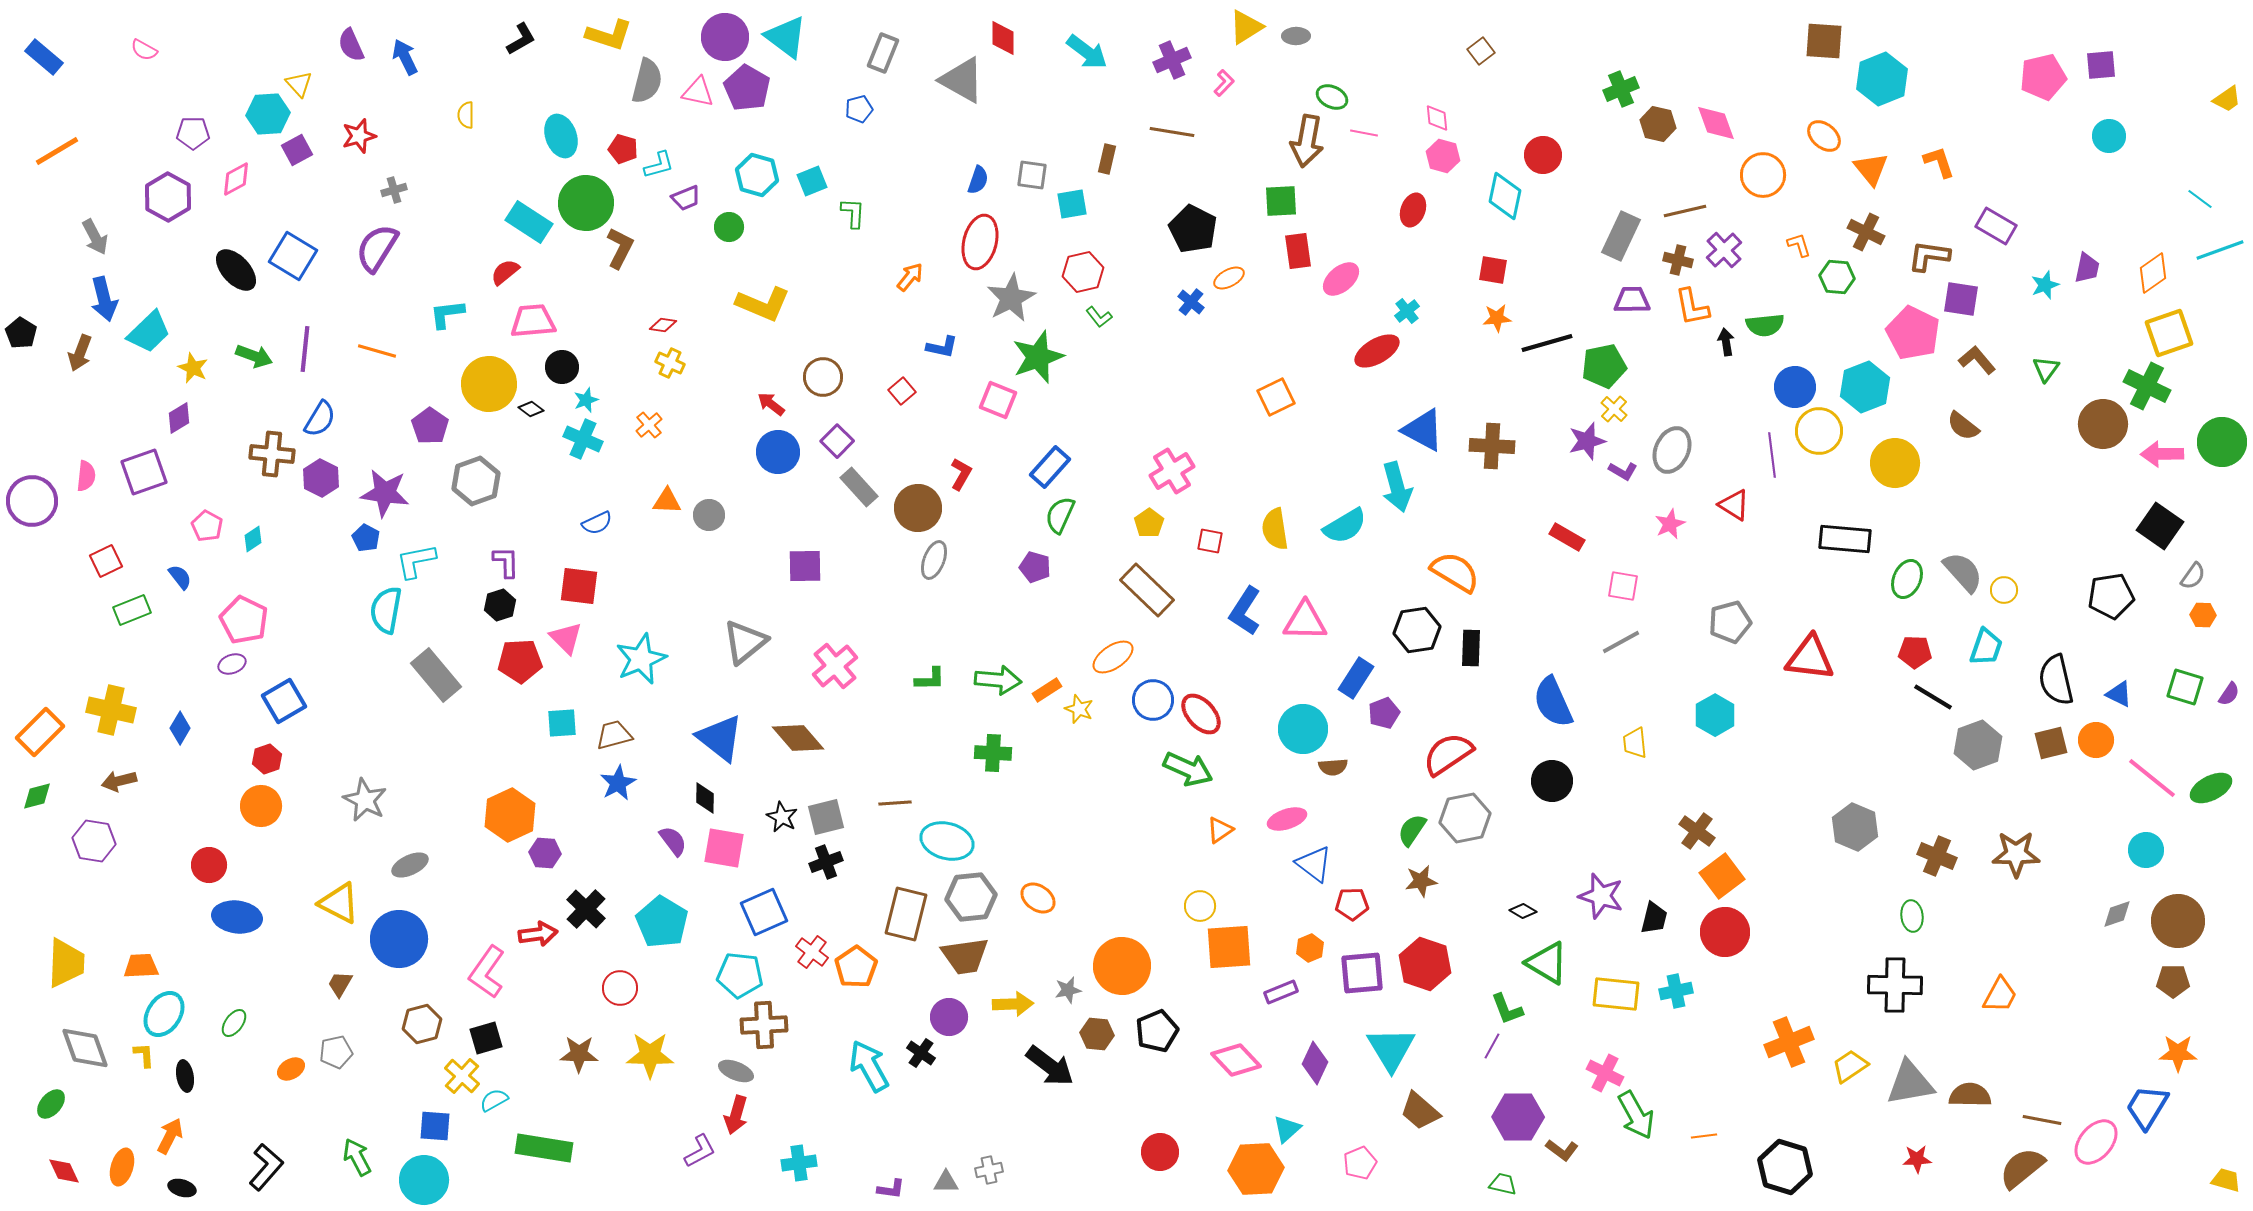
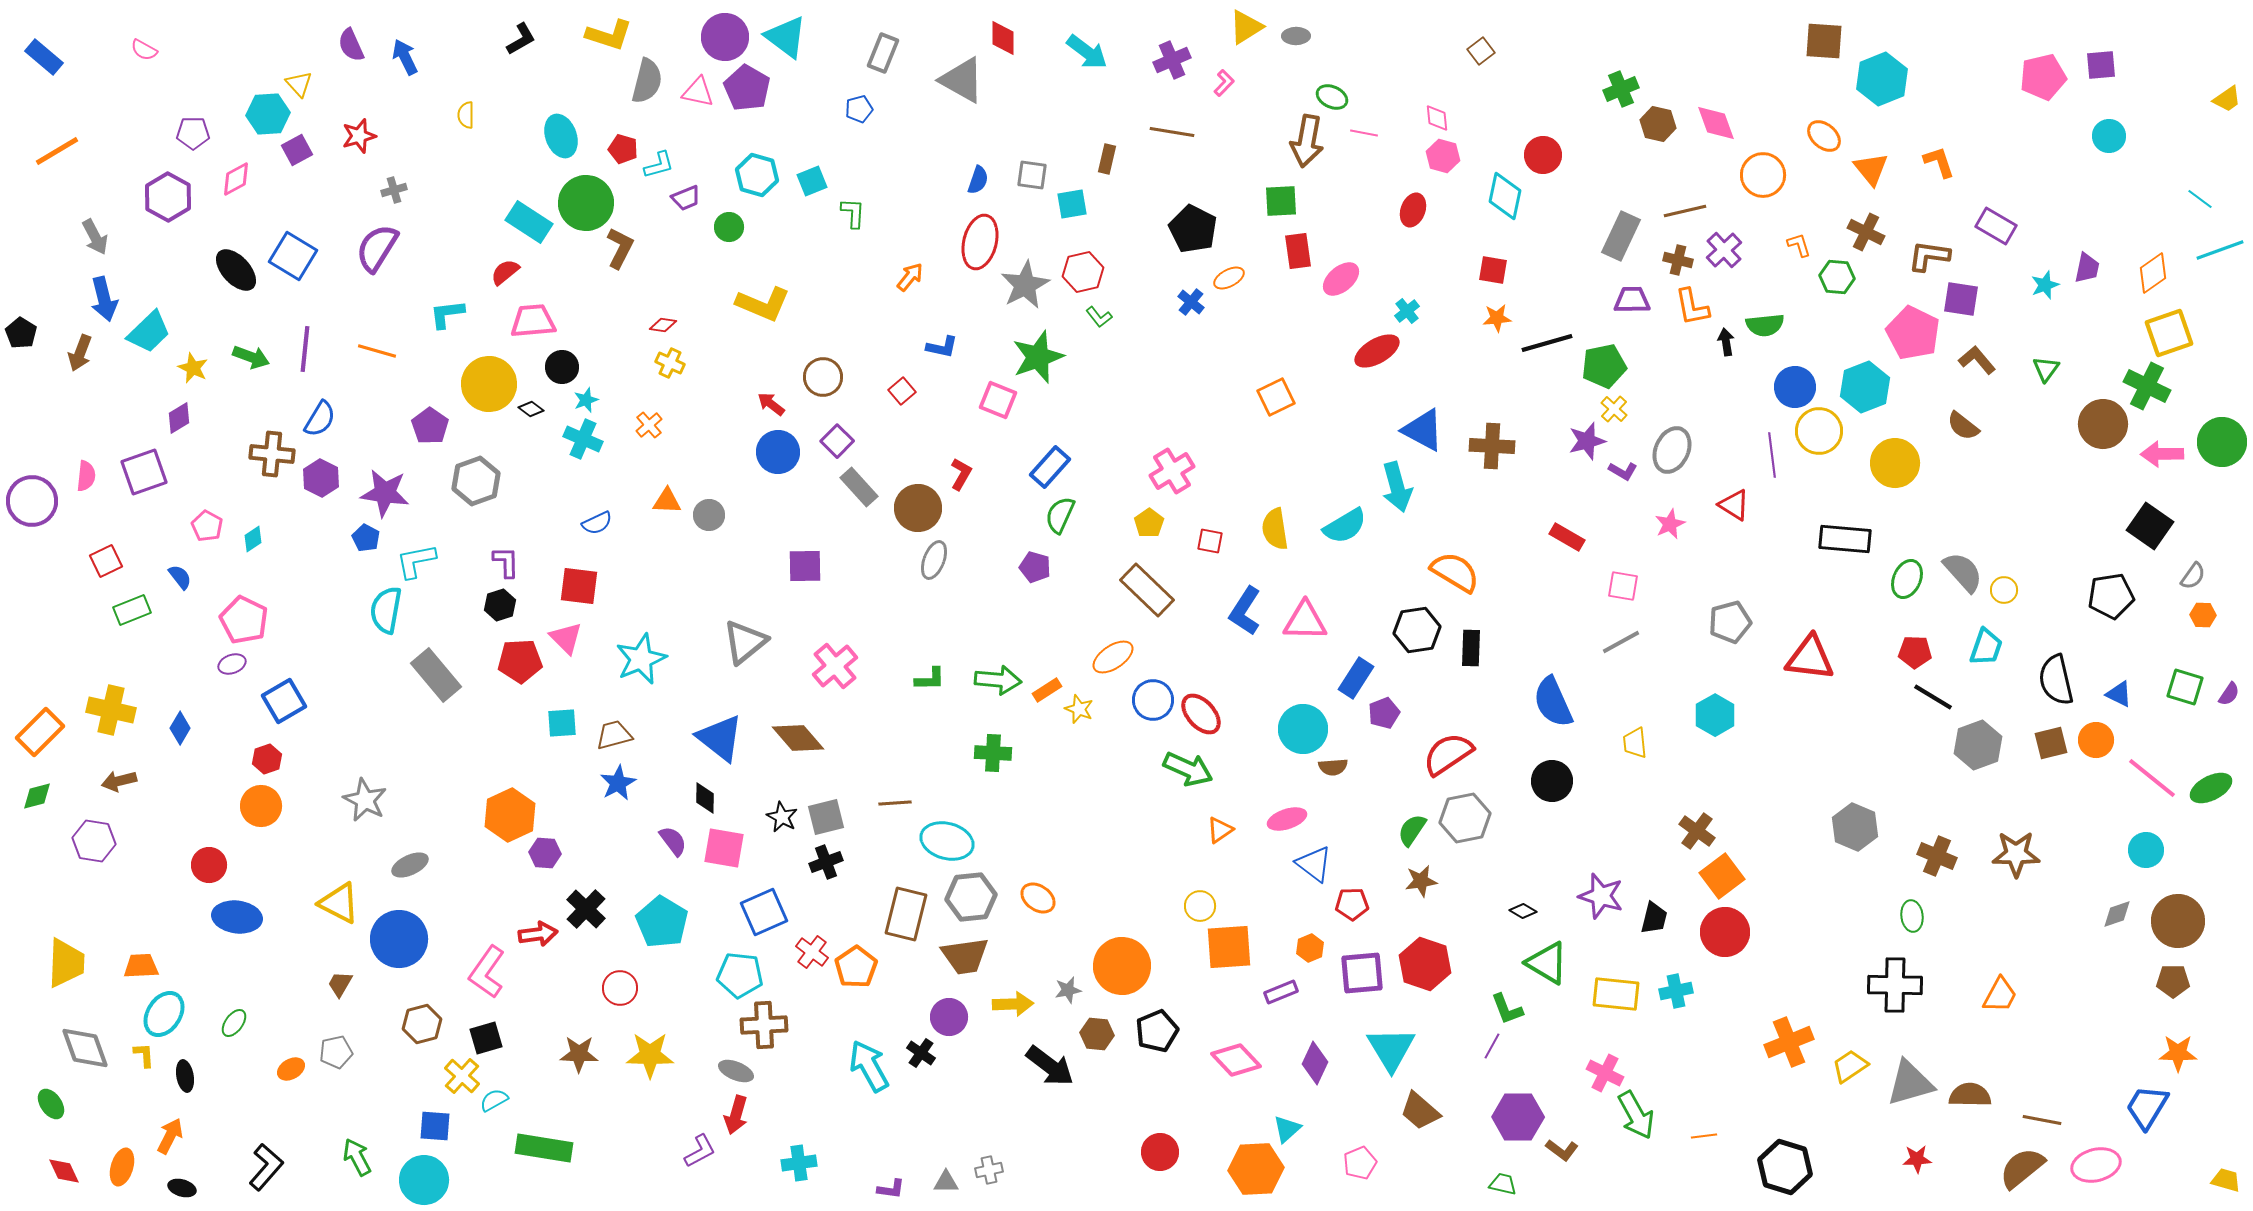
gray star at (1011, 298): moved 14 px right, 13 px up
green arrow at (254, 356): moved 3 px left, 1 px down
black square at (2160, 526): moved 10 px left
gray triangle at (1910, 1083): rotated 6 degrees counterclockwise
green ellipse at (51, 1104): rotated 76 degrees counterclockwise
pink ellipse at (2096, 1142): moved 23 px down; rotated 36 degrees clockwise
